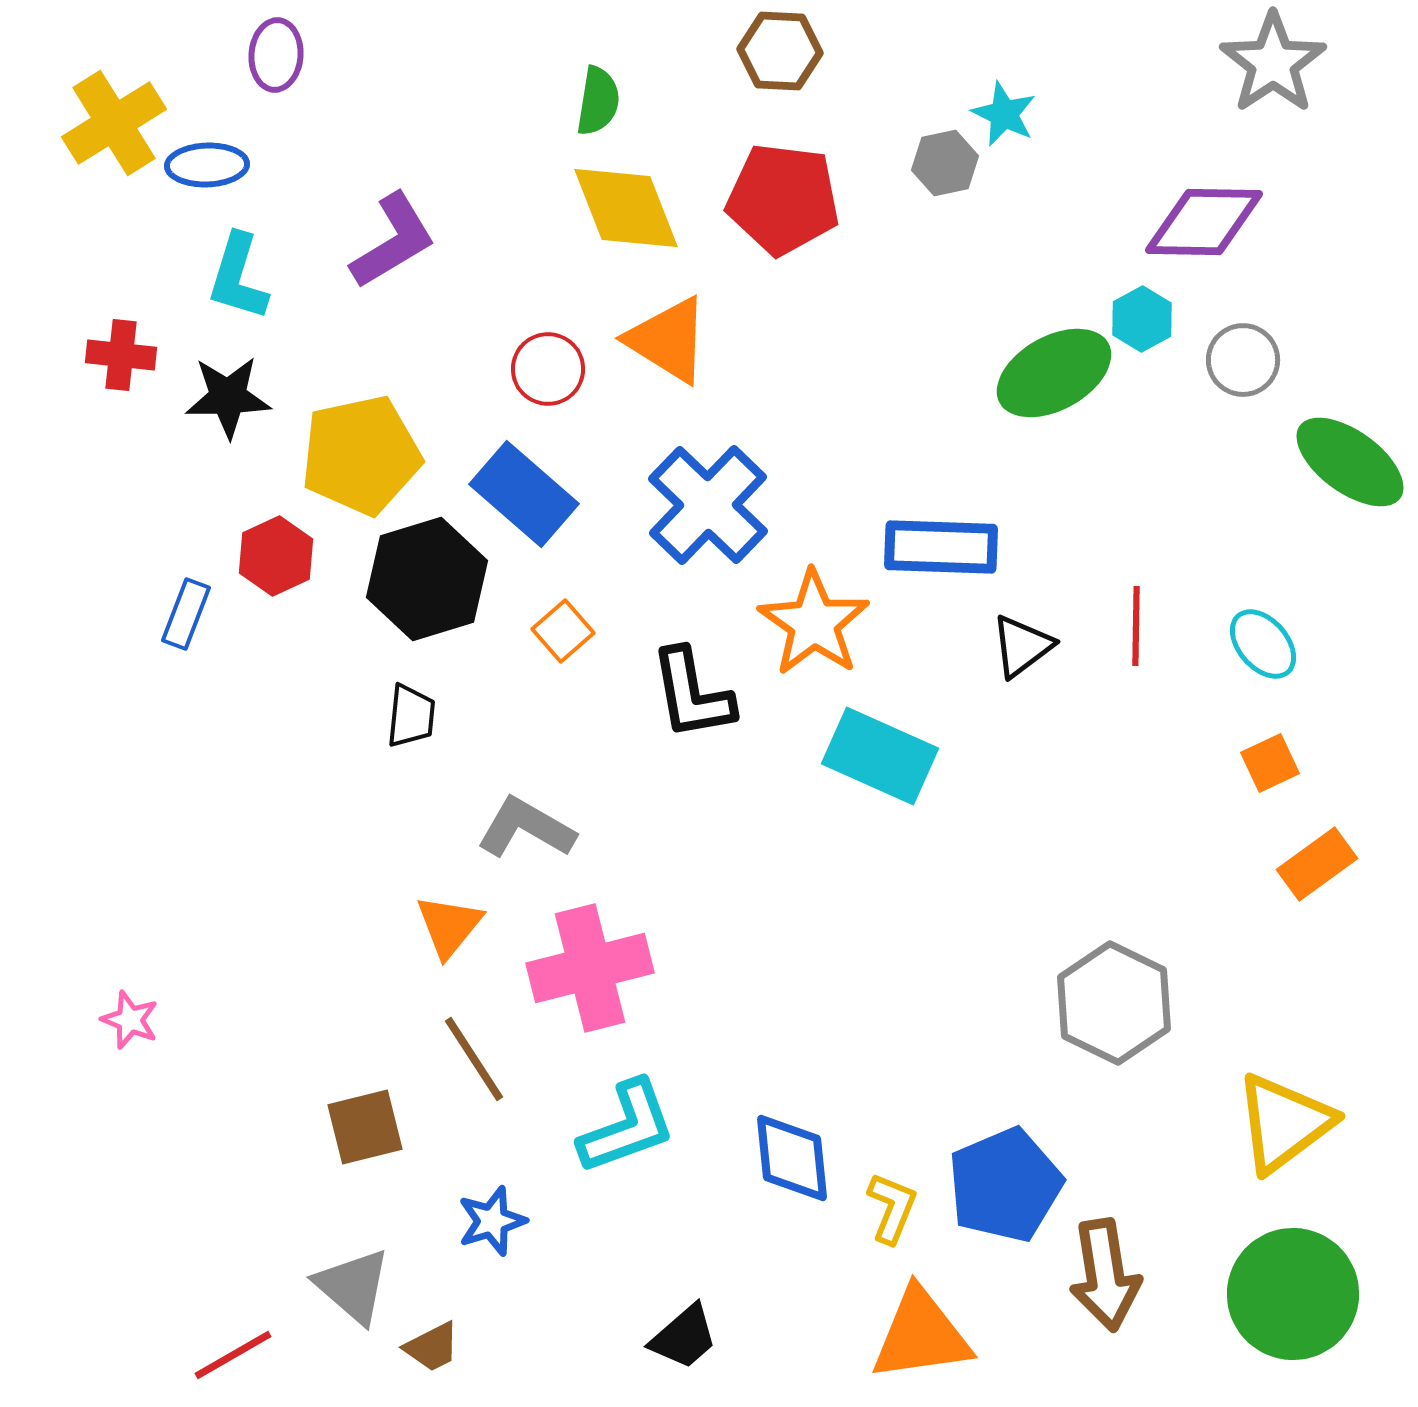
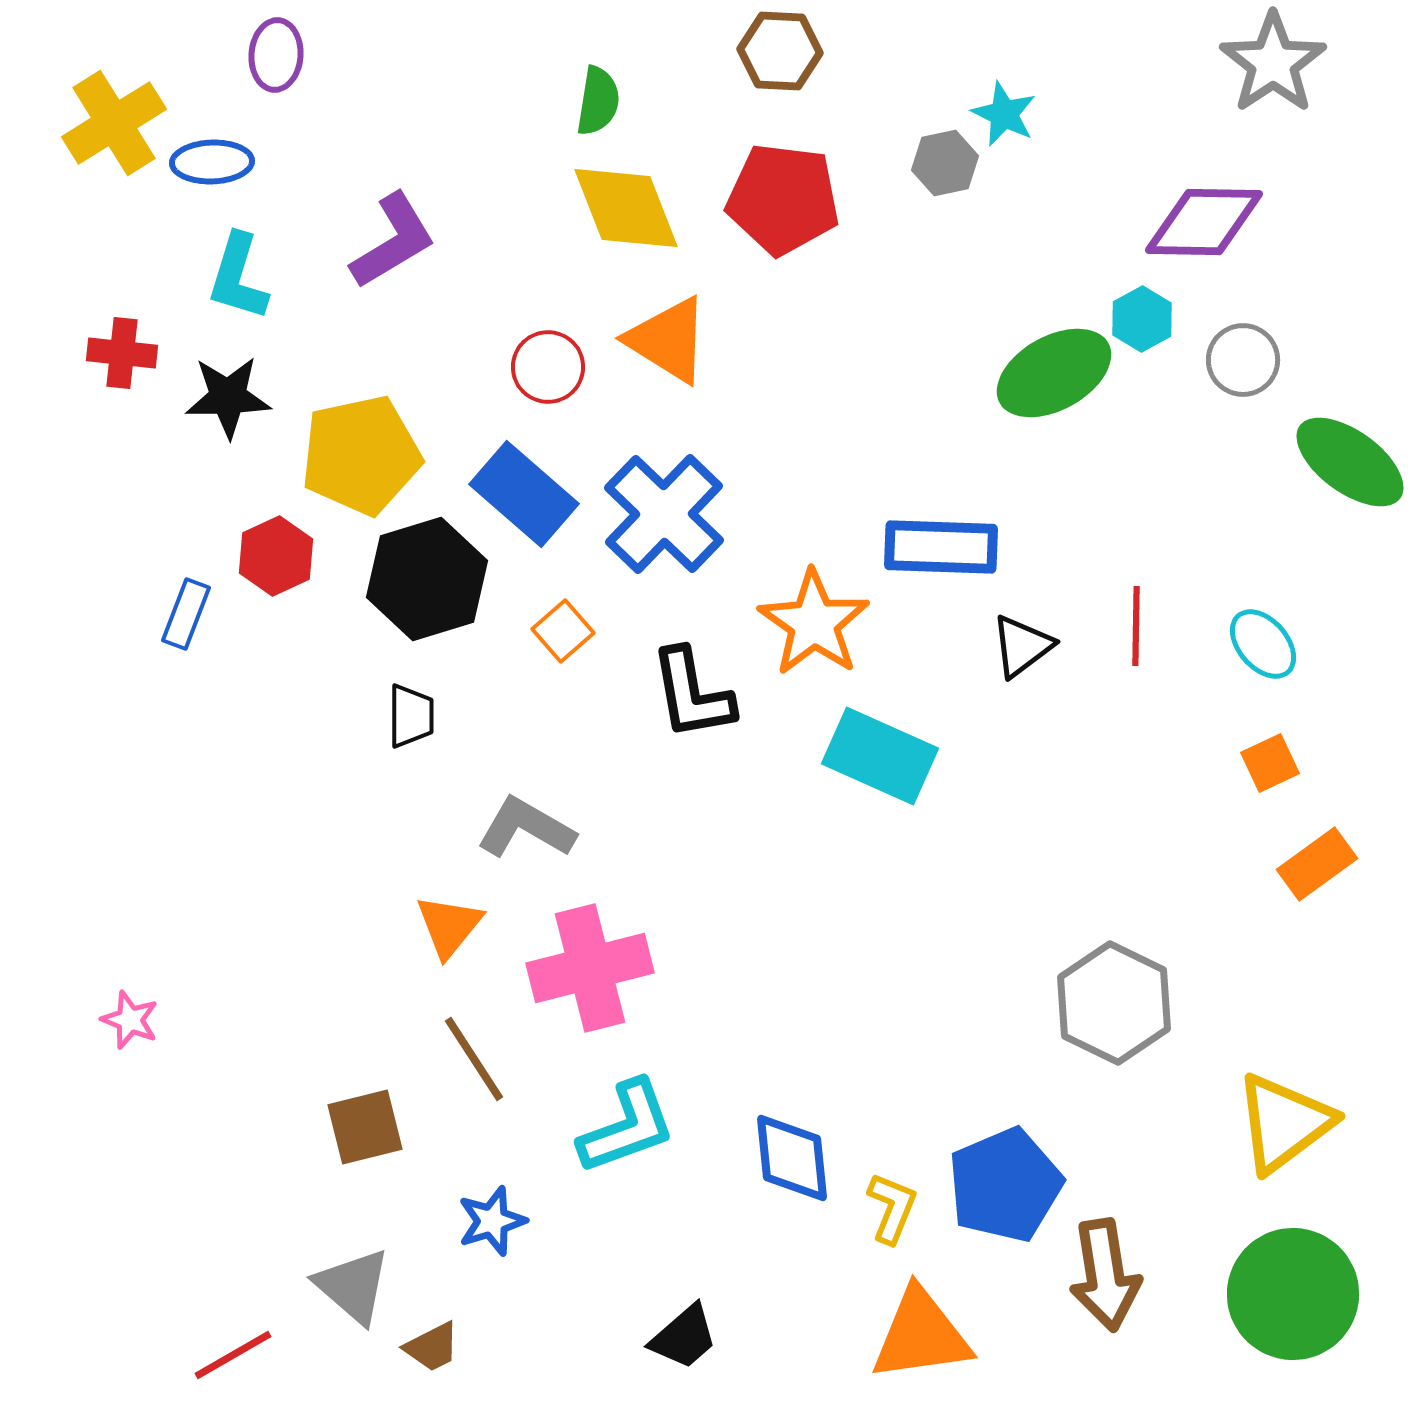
blue ellipse at (207, 165): moved 5 px right, 3 px up
red cross at (121, 355): moved 1 px right, 2 px up
red circle at (548, 369): moved 2 px up
blue cross at (708, 505): moved 44 px left, 9 px down
black trapezoid at (411, 716): rotated 6 degrees counterclockwise
